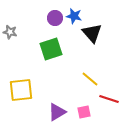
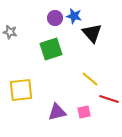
purple triangle: rotated 18 degrees clockwise
